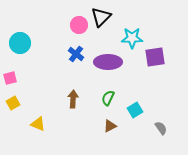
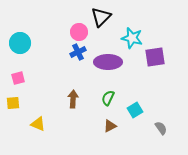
pink circle: moved 7 px down
cyan star: rotated 15 degrees clockwise
blue cross: moved 2 px right, 2 px up; rotated 28 degrees clockwise
pink square: moved 8 px right
yellow square: rotated 24 degrees clockwise
